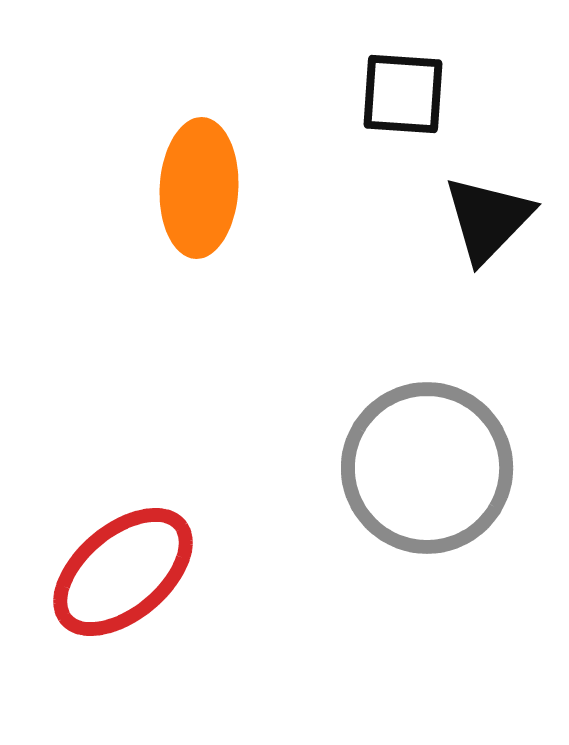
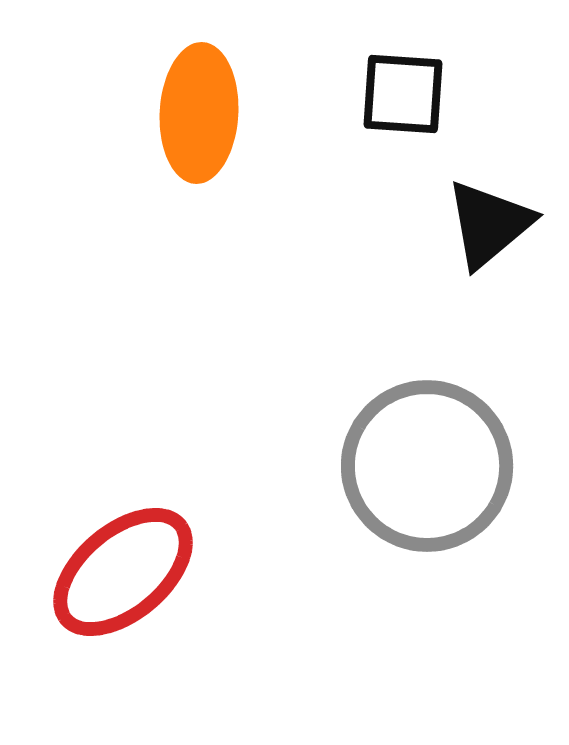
orange ellipse: moved 75 px up
black triangle: moved 1 px right, 5 px down; rotated 6 degrees clockwise
gray circle: moved 2 px up
